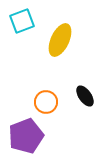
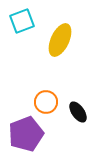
black ellipse: moved 7 px left, 16 px down
purple pentagon: moved 2 px up
